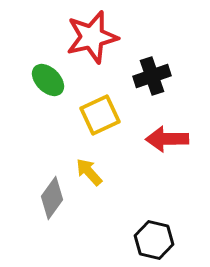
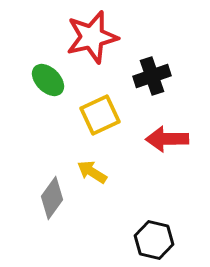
yellow arrow: moved 3 px right; rotated 16 degrees counterclockwise
